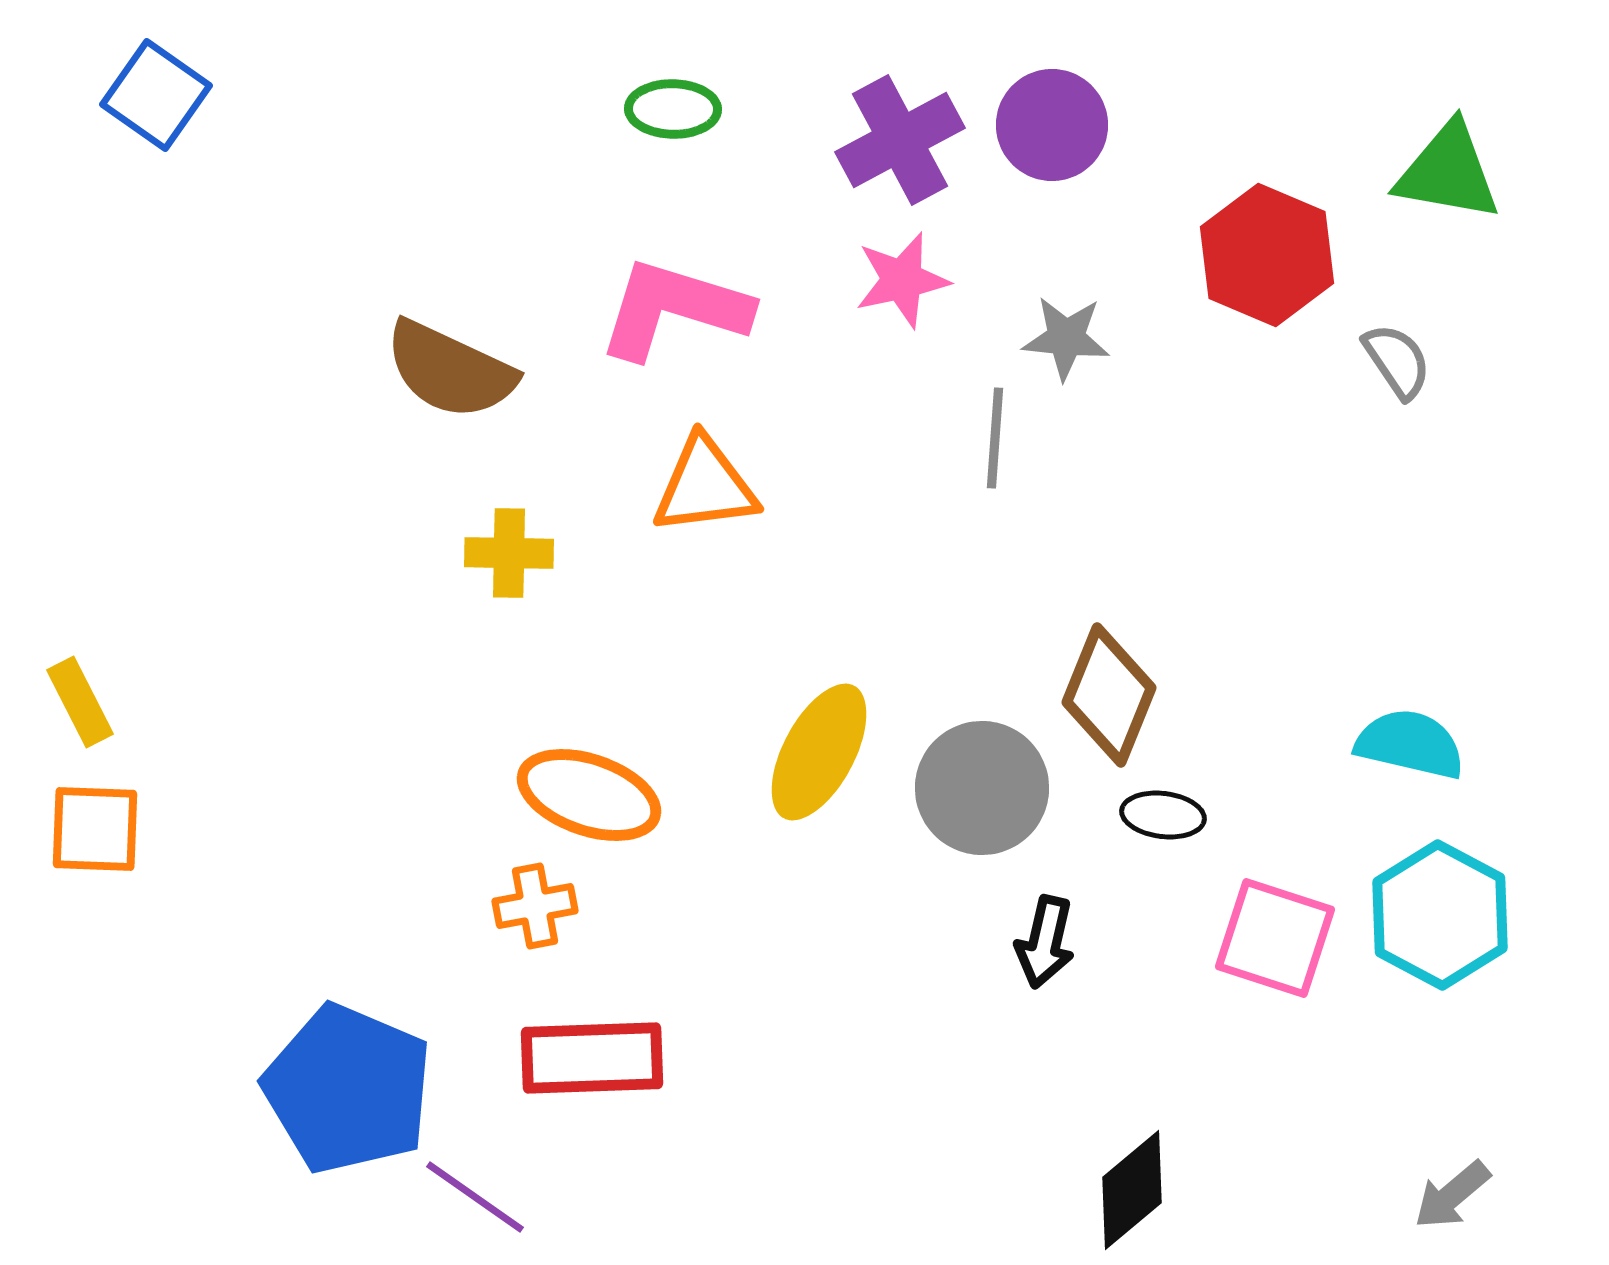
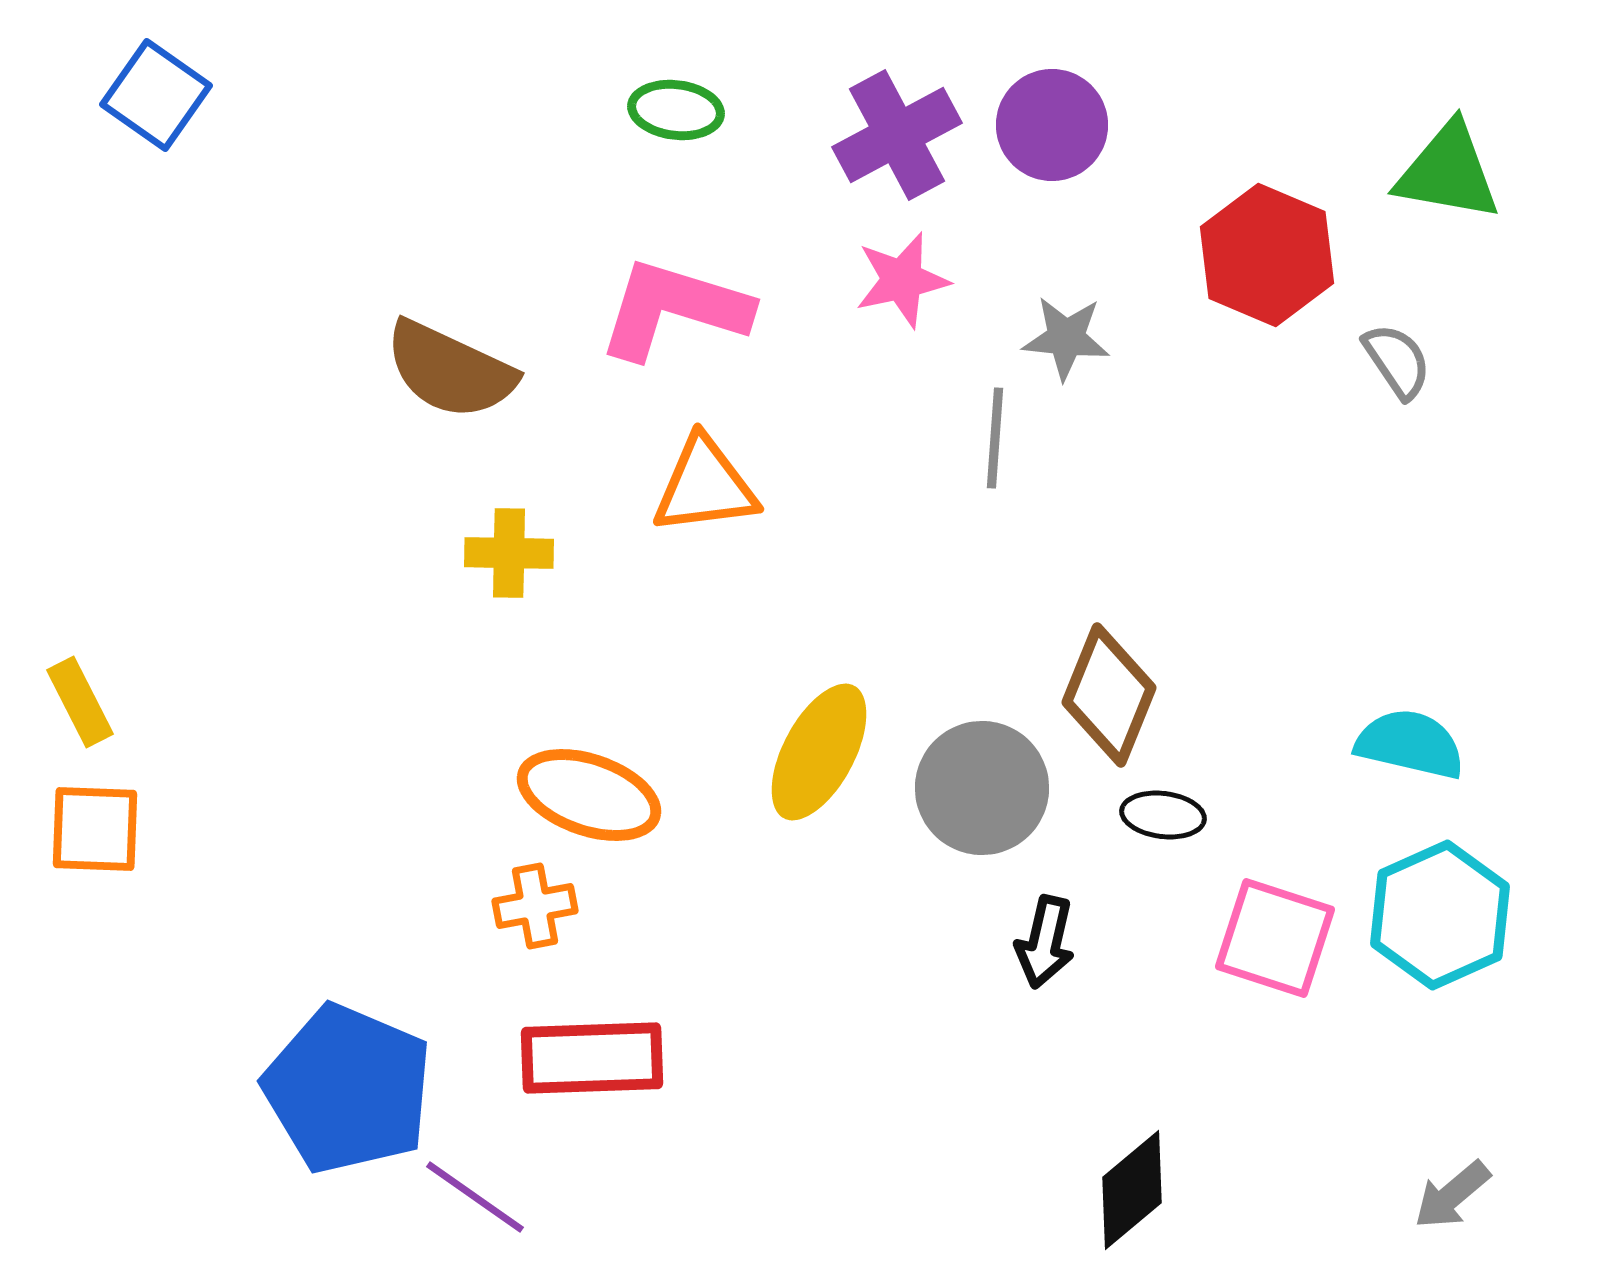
green ellipse: moved 3 px right, 1 px down; rotated 6 degrees clockwise
purple cross: moved 3 px left, 5 px up
cyan hexagon: rotated 8 degrees clockwise
